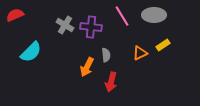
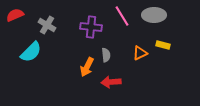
gray cross: moved 18 px left
yellow rectangle: rotated 48 degrees clockwise
red arrow: rotated 72 degrees clockwise
